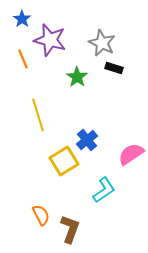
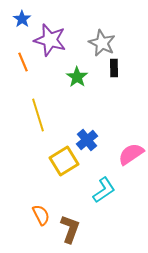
orange line: moved 3 px down
black rectangle: rotated 72 degrees clockwise
